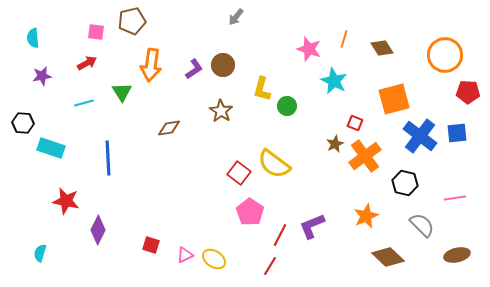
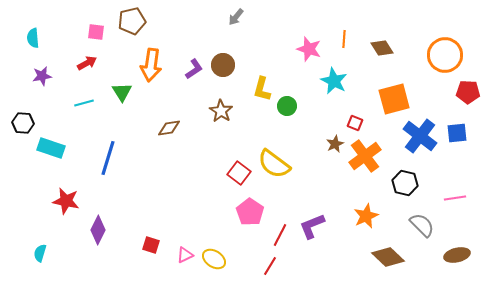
orange line at (344, 39): rotated 12 degrees counterclockwise
blue line at (108, 158): rotated 20 degrees clockwise
